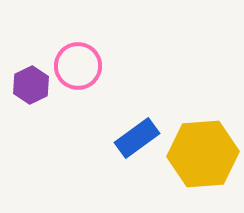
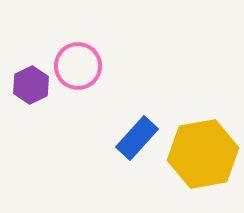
blue rectangle: rotated 12 degrees counterclockwise
yellow hexagon: rotated 6 degrees counterclockwise
